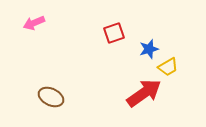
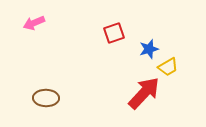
red arrow: rotated 12 degrees counterclockwise
brown ellipse: moved 5 px left, 1 px down; rotated 25 degrees counterclockwise
